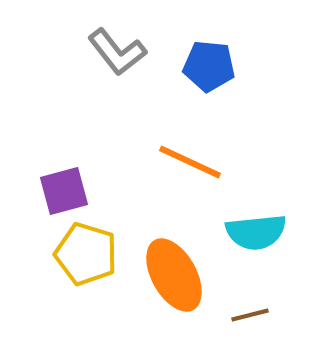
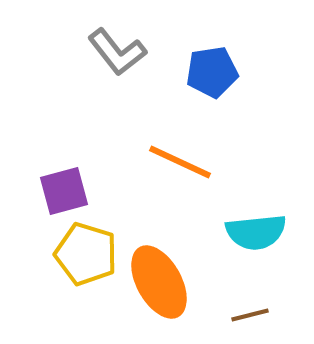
blue pentagon: moved 3 px right, 6 px down; rotated 15 degrees counterclockwise
orange line: moved 10 px left
orange ellipse: moved 15 px left, 7 px down
